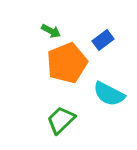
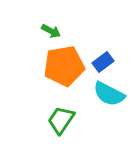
blue rectangle: moved 22 px down
orange pentagon: moved 3 px left, 3 px down; rotated 12 degrees clockwise
green trapezoid: rotated 12 degrees counterclockwise
